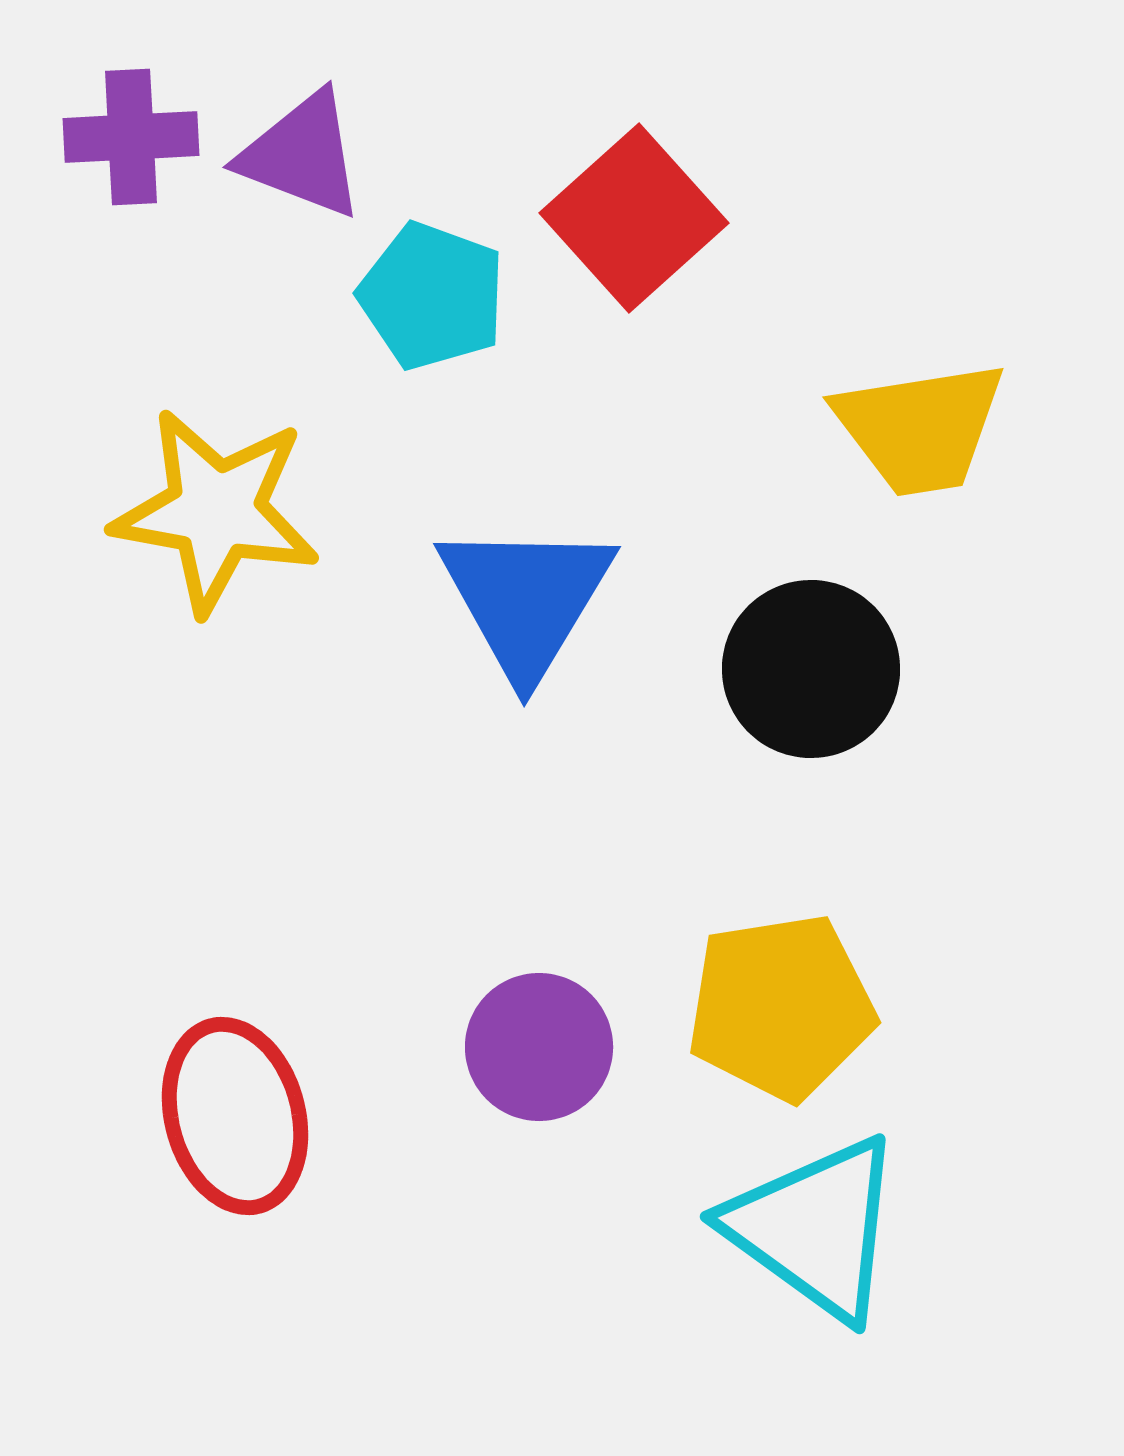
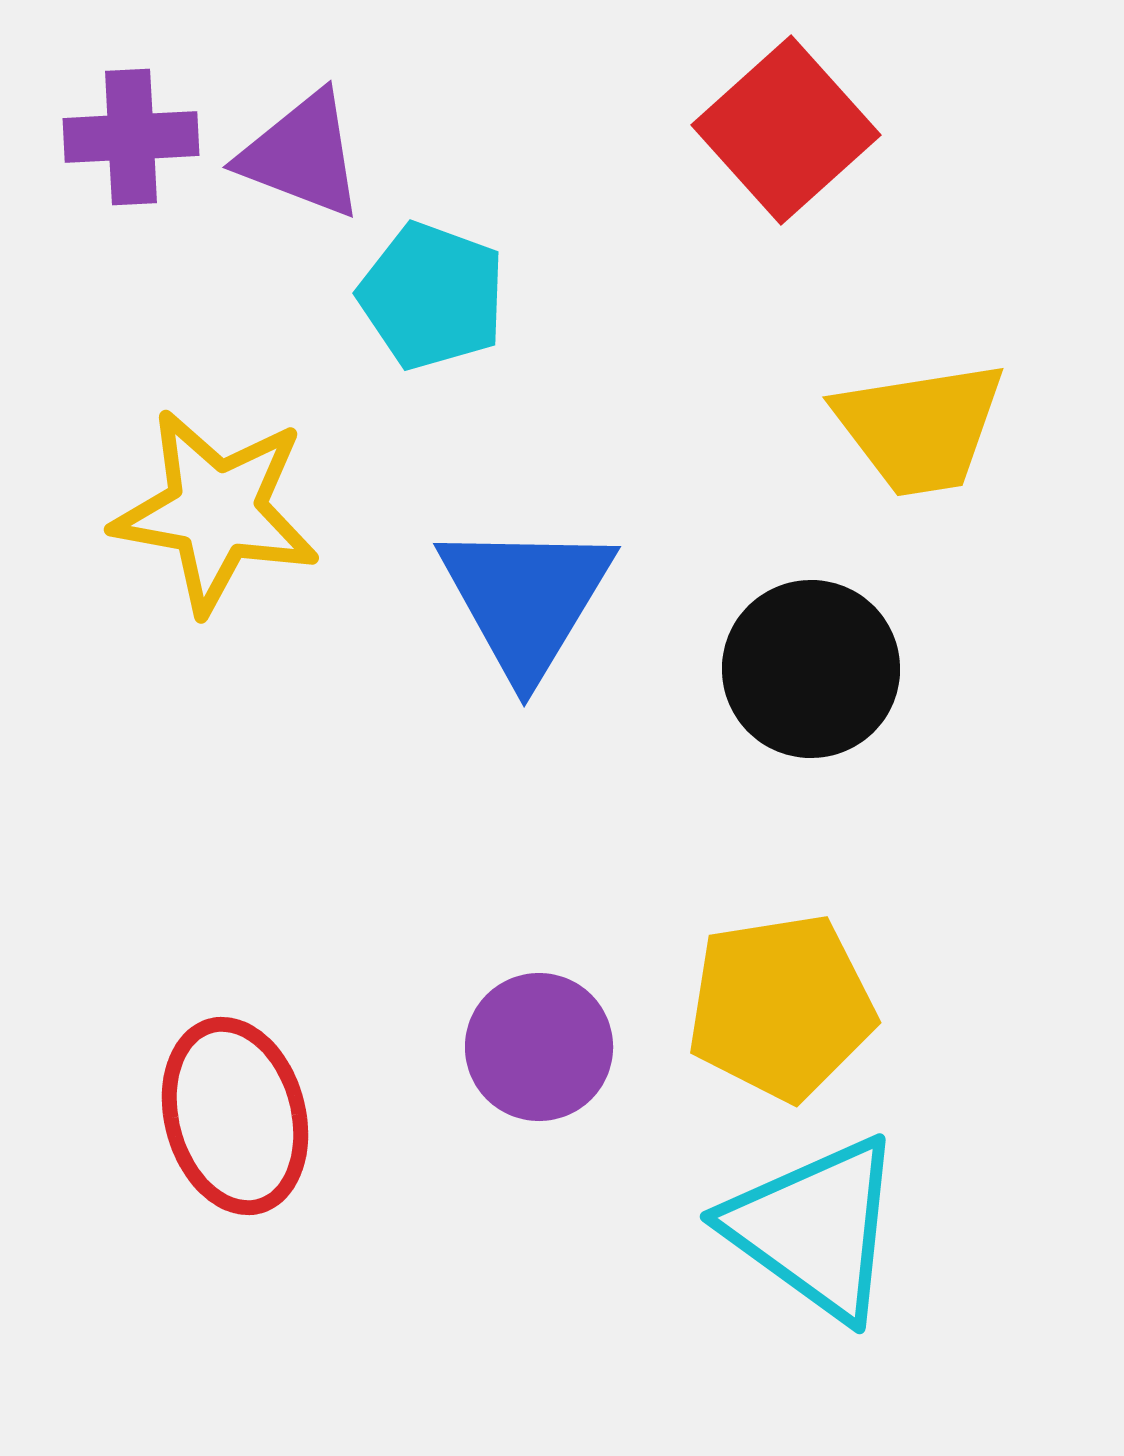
red square: moved 152 px right, 88 px up
